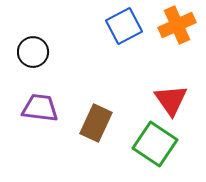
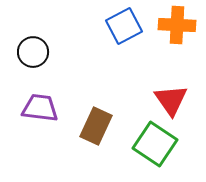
orange cross: rotated 27 degrees clockwise
brown rectangle: moved 3 px down
